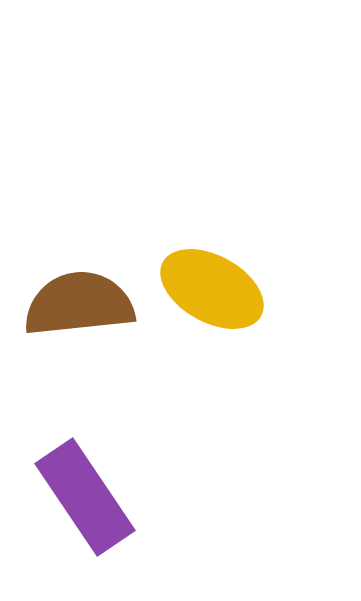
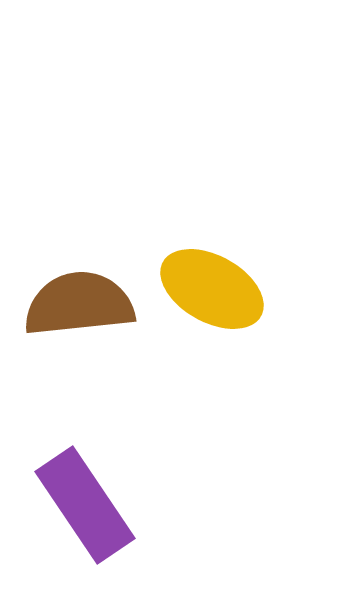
purple rectangle: moved 8 px down
